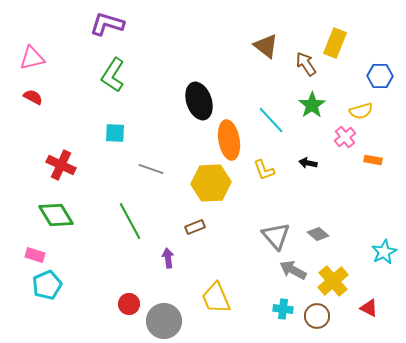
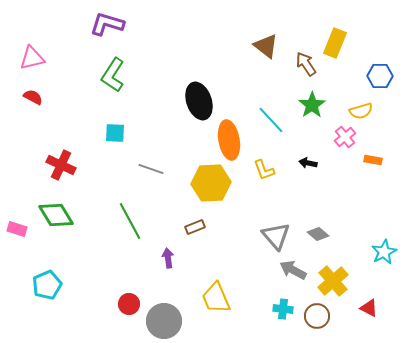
pink rectangle: moved 18 px left, 26 px up
